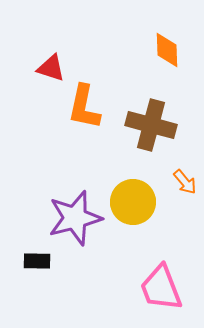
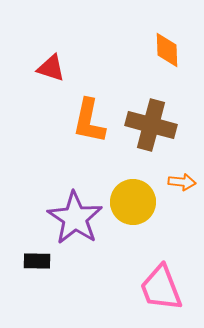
orange L-shape: moved 5 px right, 14 px down
orange arrow: moved 3 px left; rotated 44 degrees counterclockwise
purple star: rotated 24 degrees counterclockwise
